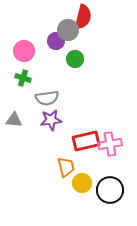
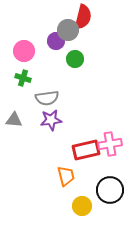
red rectangle: moved 9 px down
orange trapezoid: moved 9 px down
yellow circle: moved 23 px down
